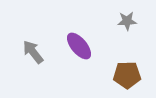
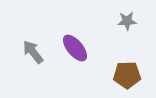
purple ellipse: moved 4 px left, 2 px down
